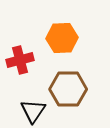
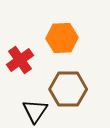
red cross: rotated 20 degrees counterclockwise
black triangle: moved 2 px right
